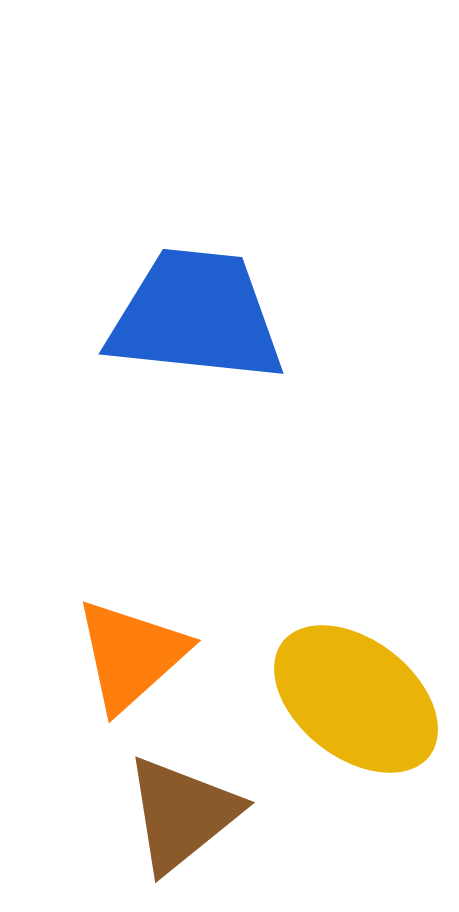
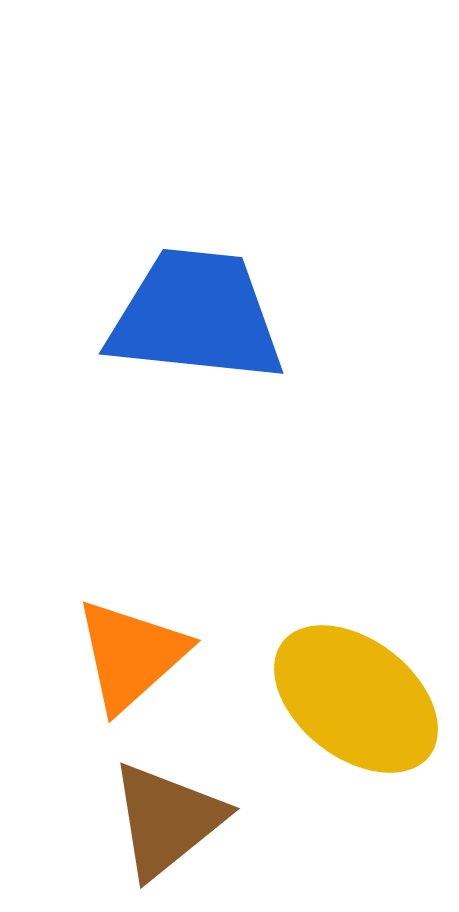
brown triangle: moved 15 px left, 6 px down
